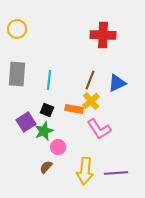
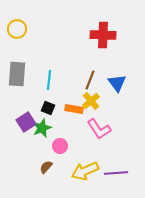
blue triangle: rotated 42 degrees counterclockwise
black square: moved 1 px right, 2 px up
green star: moved 2 px left, 3 px up
pink circle: moved 2 px right, 1 px up
yellow arrow: rotated 60 degrees clockwise
